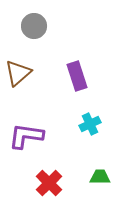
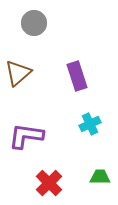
gray circle: moved 3 px up
